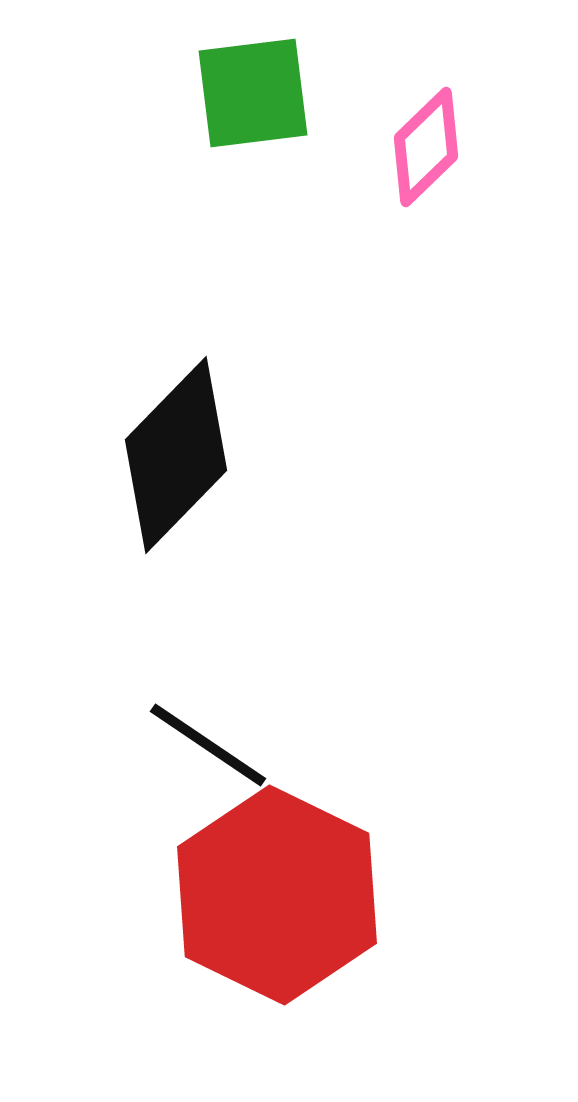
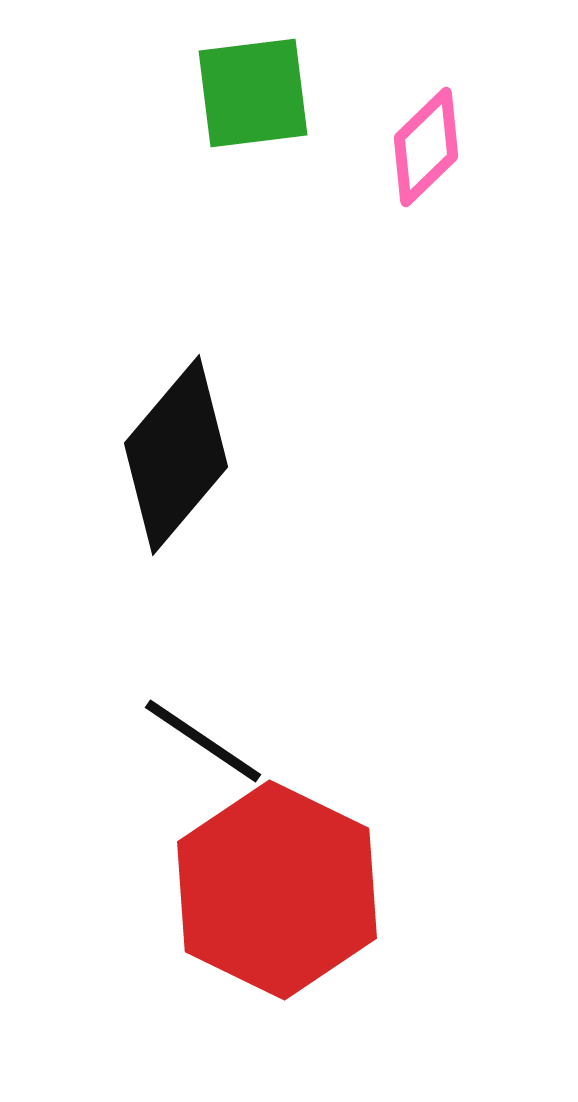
black diamond: rotated 4 degrees counterclockwise
black line: moved 5 px left, 4 px up
red hexagon: moved 5 px up
